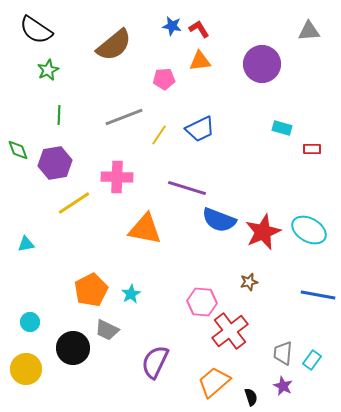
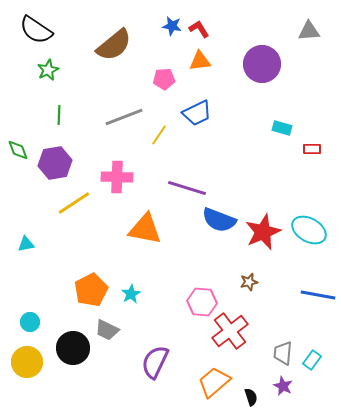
blue trapezoid at (200, 129): moved 3 px left, 16 px up
yellow circle at (26, 369): moved 1 px right, 7 px up
